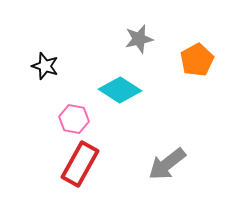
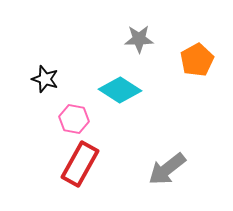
gray star: rotated 12 degrees clockwise
black star: moved 13 px down
gray arrow: moved 5 px down
